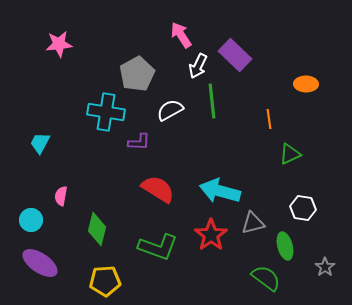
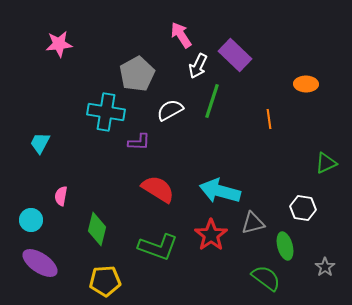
green line: rotated 24 degrees clockwise
green triangle: moved 36 px right, 9 px down
